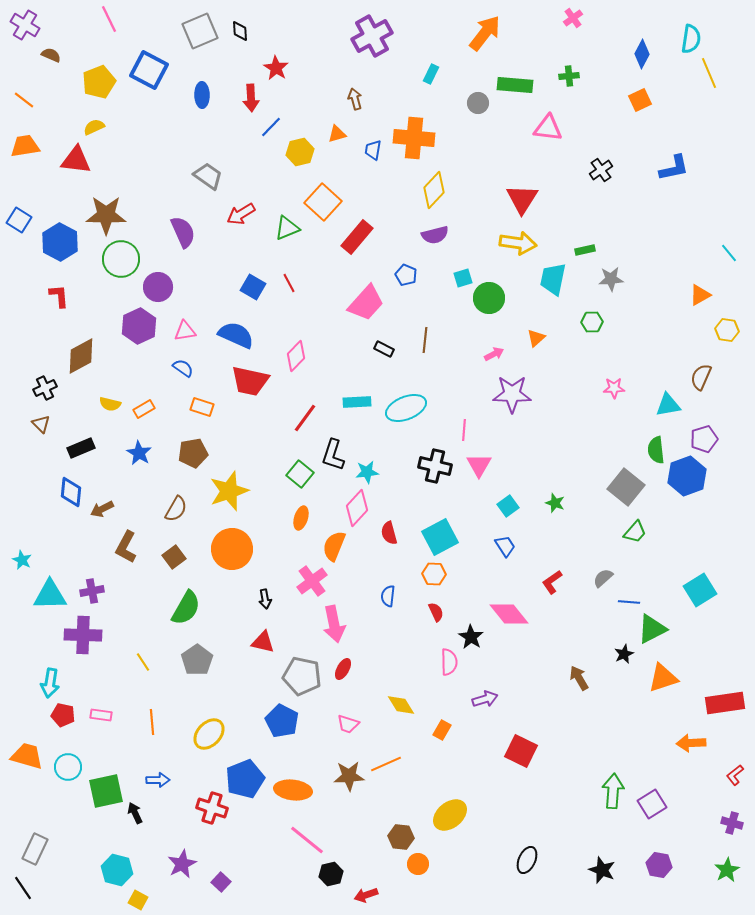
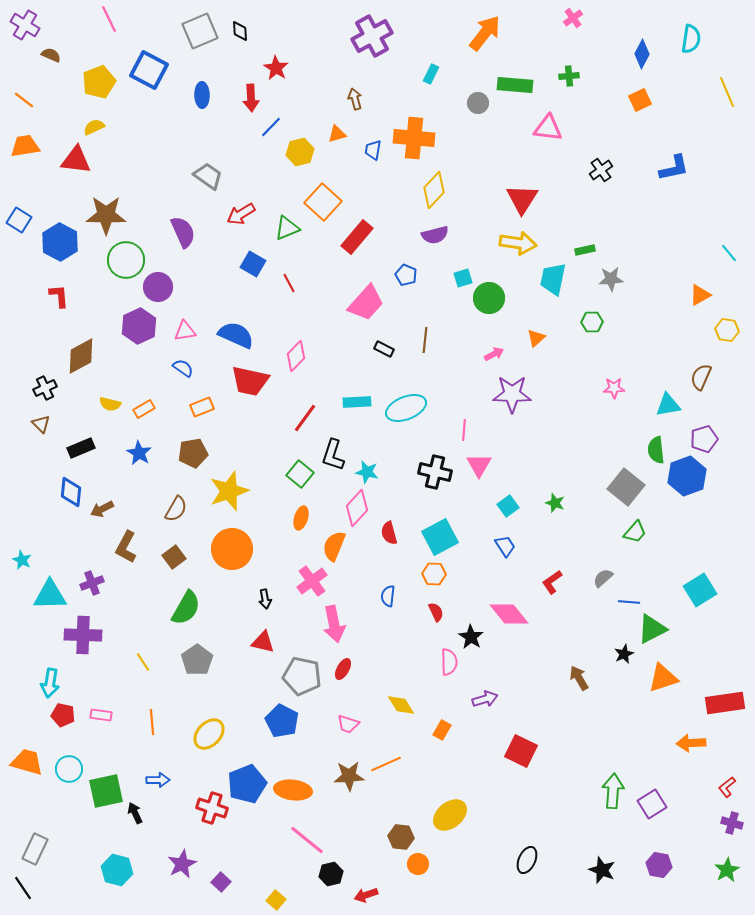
yellow line at (709, 73): moved 18 px right, 19 px down
green circle at (121, 259): moved 5 px right, 1 px down
blue square at (253, 287): moved 23 px up
orange rectangle at (202, 407): rotated 40 degrees counterclockwise
black cross at (435, 466): moved 6 px down
cyan star at (367, 472): rotated 20 degrees clockwise
purple cross at (92, 591): moved 8 px up; rotated 10 degrees counterclockwise
orange trapezoid at (27, 756): moved 6 px down
cyan circle at (68, 767): moved 1 px right, 2 px down
red L-shape at (735, 775): moved 8 px left, 12 px down
blue pentagon at (245, 779): moved 2 px right, 5 px down
yellow square at (138, 900): moved 138 px right; rotated 12 degrees clockwise
